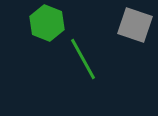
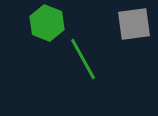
gray square: moved 1 px left, 1 px up; rotated 27 degrees counterclockwise
